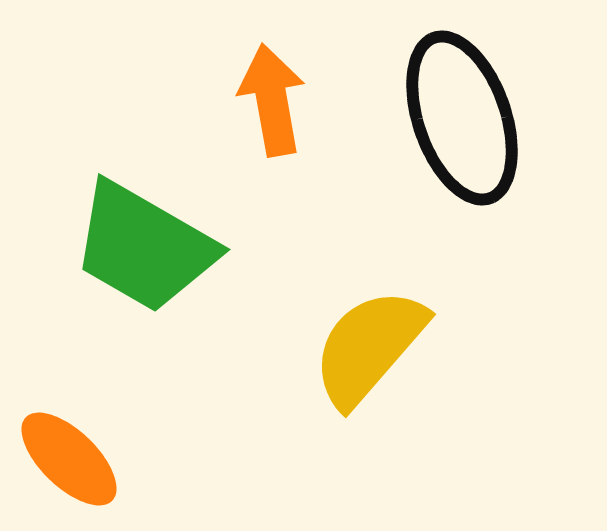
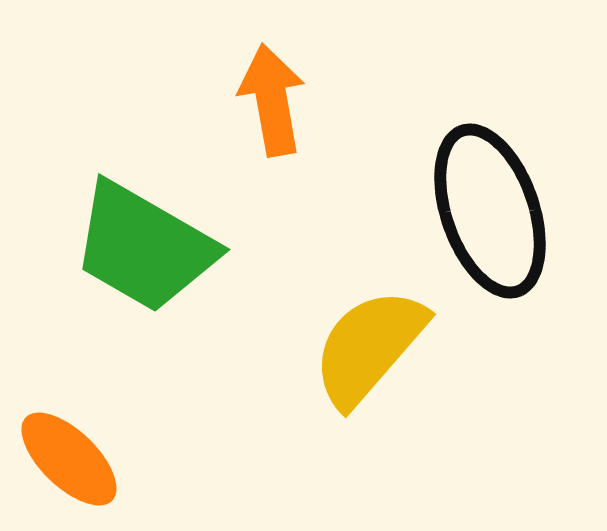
black ellipse: moved 28 px right, 93 px down
